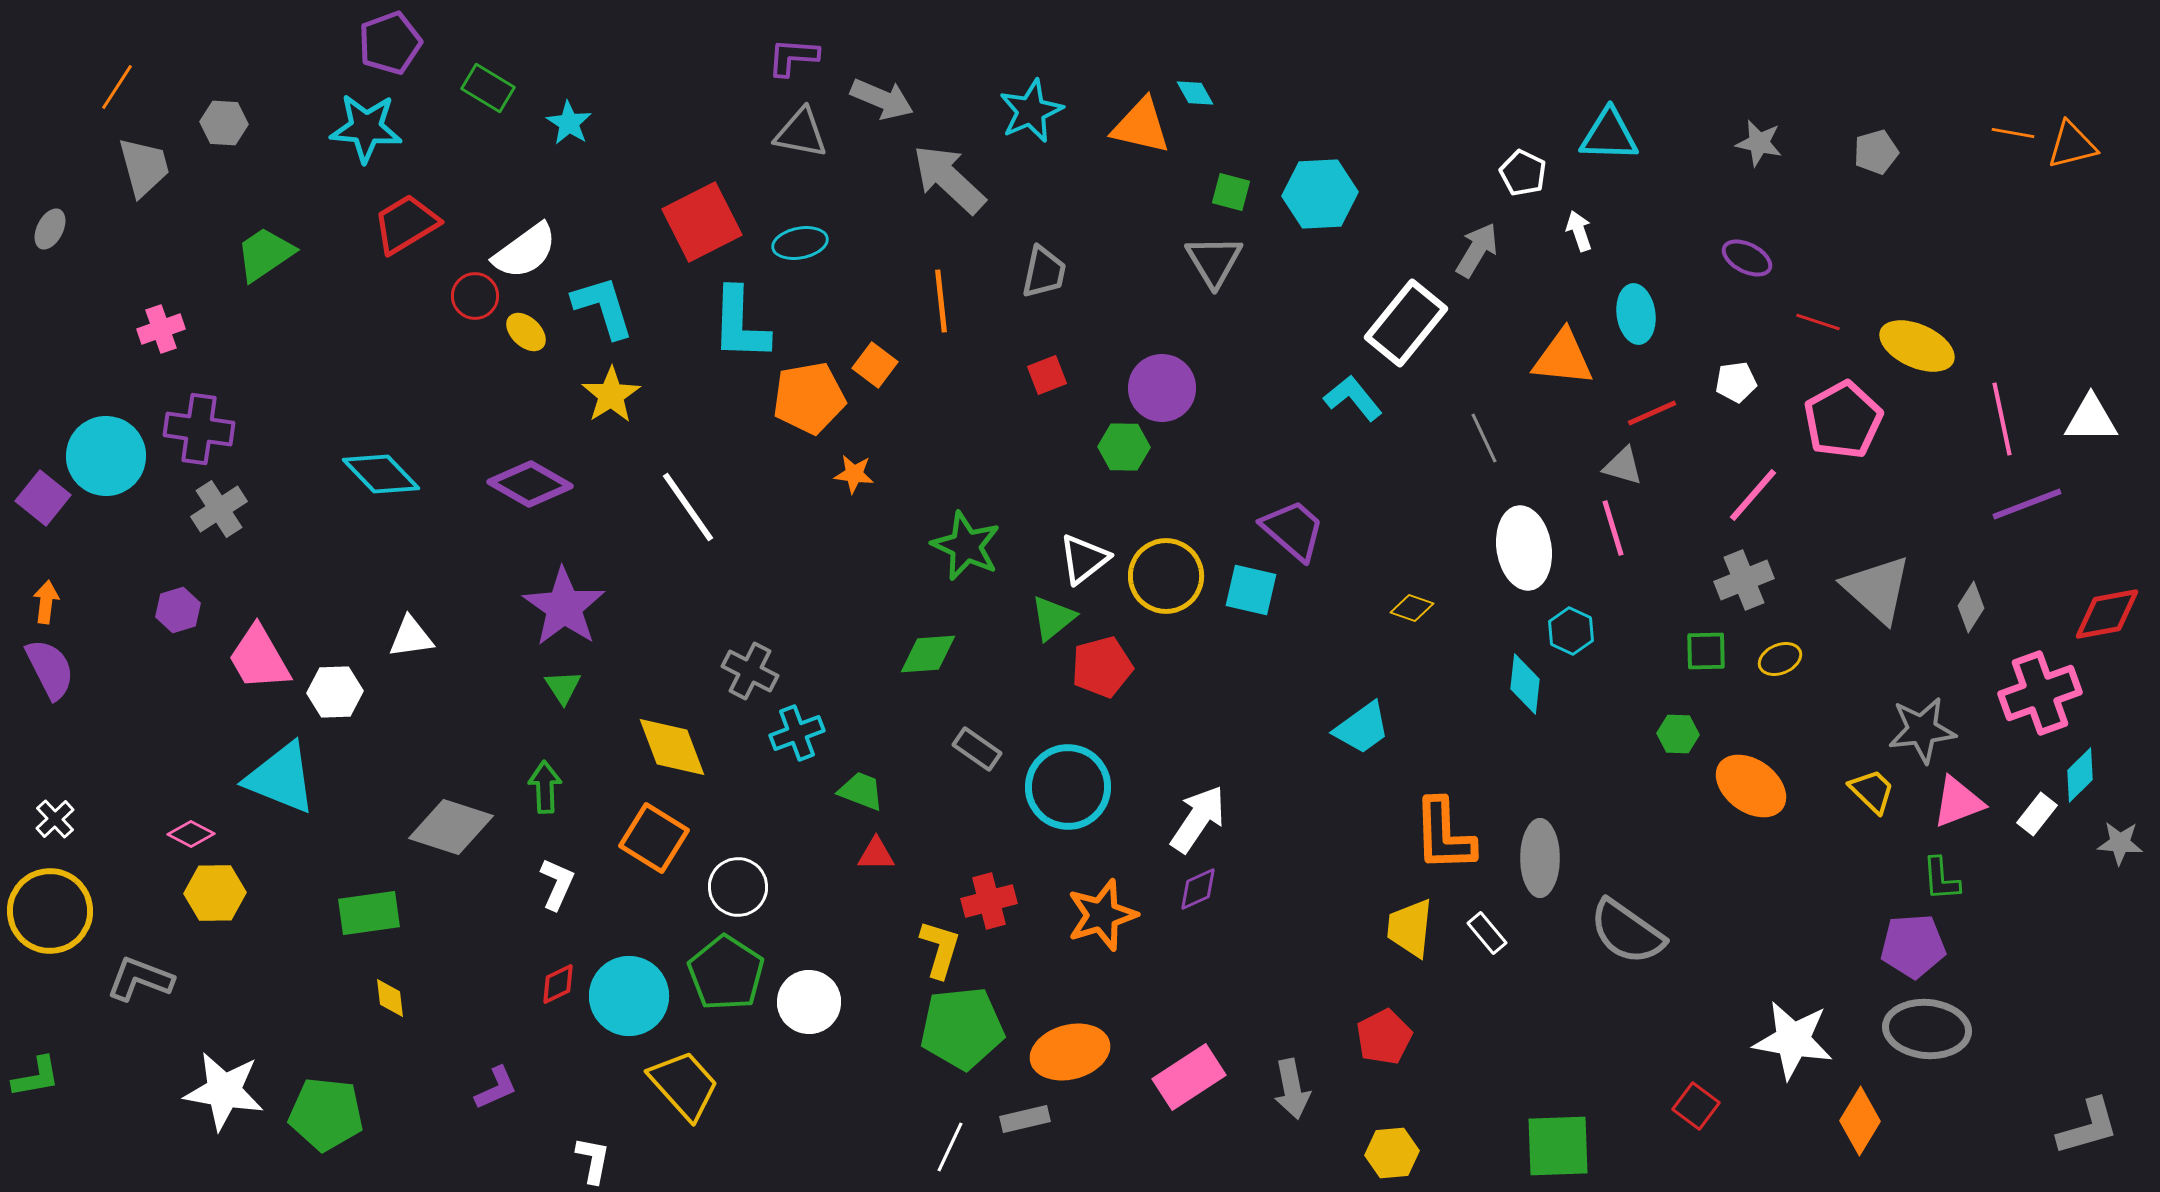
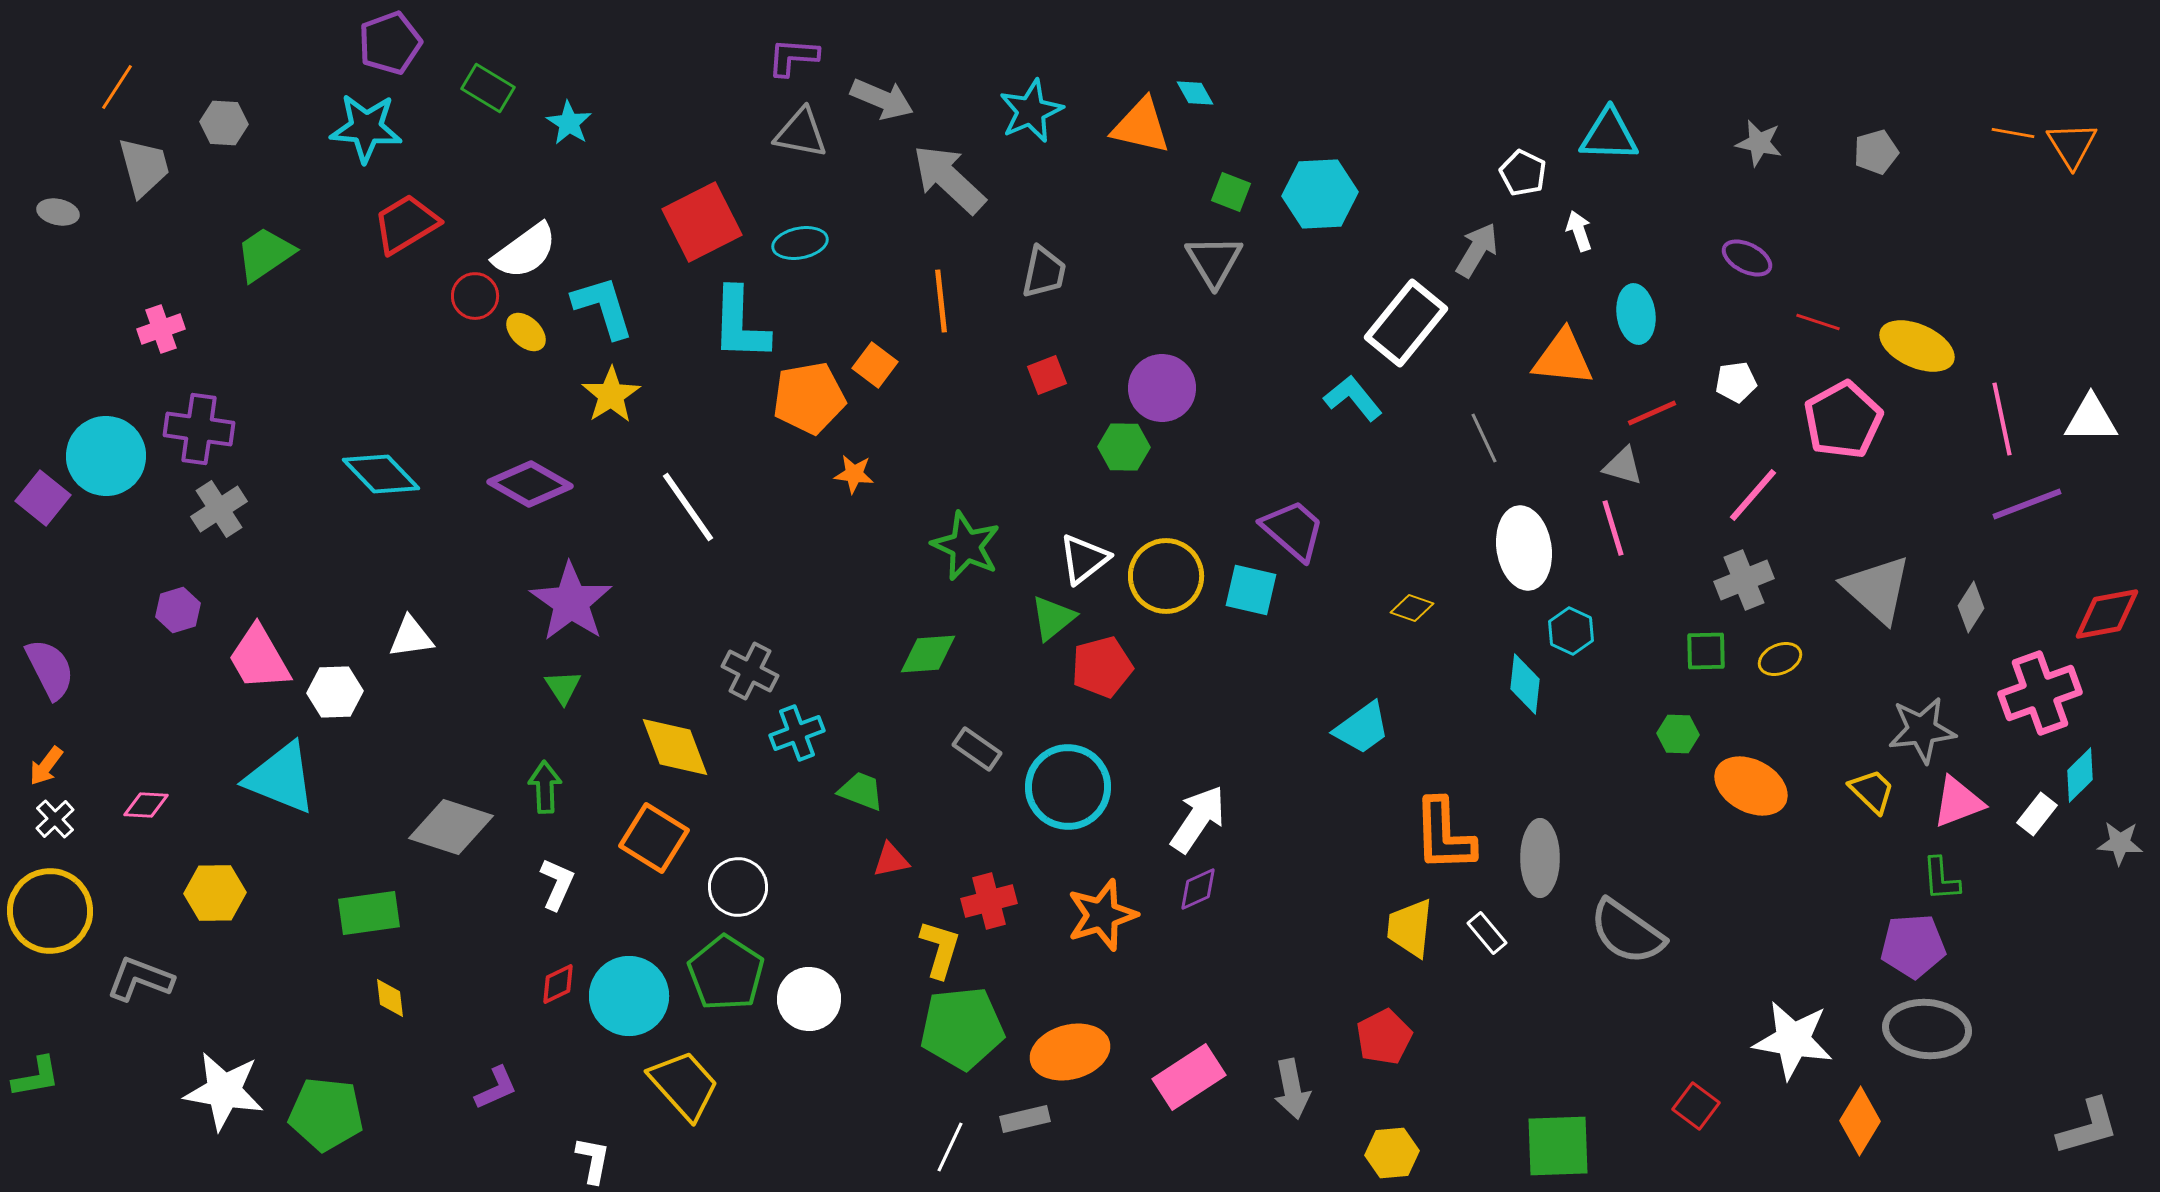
orange triangle at (2072, 145): rotated 48 degrees counterclockwise
green square at (1231, 192): rotated 6 degrees clockwise
gray ellipse at (50, 229): moved 8 px right, 17 px up; rotated 75 degrees clockwise
orange arrow at (46, 602): moved 164 px down; rotated 150 degrees counterclockwise
purple star at (564, 607): moved 7 px right, 5 px up
yellow diamond at (672, 747): moved 3 px right
orange ellipse at (1751, 786): rotated 8 degrees counterclockwise
pink diamond at (191, 834): moved 45 px left, 29 px up; rotated 24 degrees counterclockwise
red triangle at (876, 854): moved 15 px right, 6 px down; rotated 12 degrees counterclockwise
white circle at (809, 1002): moved 3 px up
